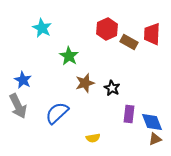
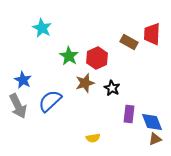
red hexagon: moved 10 px left, 29 px down
blue semicircle: moved 7 px left, 12 px up
